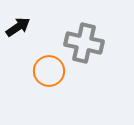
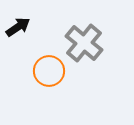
gray cross: rotated 27 degrees clockwise
